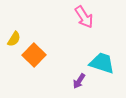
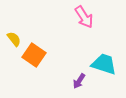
yellow semicircle: rotated 70 degrees counterclockwise
orange square: rotated 10 degrees counterclockwise
cyan trapezoid: moved 2 px right, 1 px down
